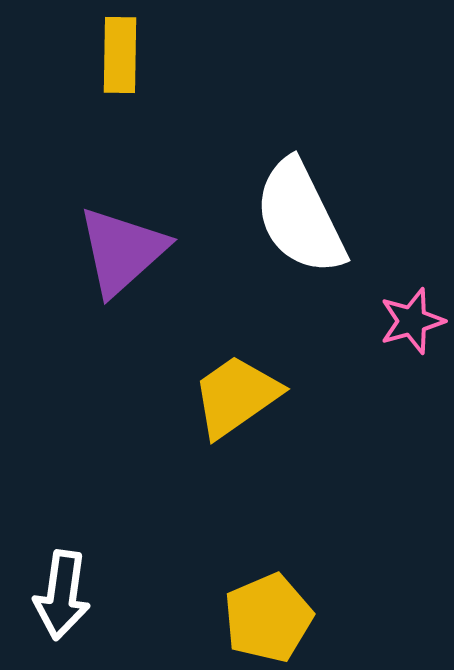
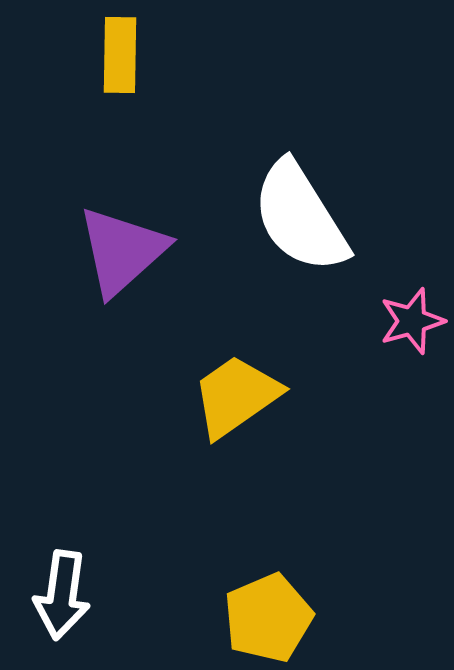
white semicircle: rotated 6 degrees counterclockwise
